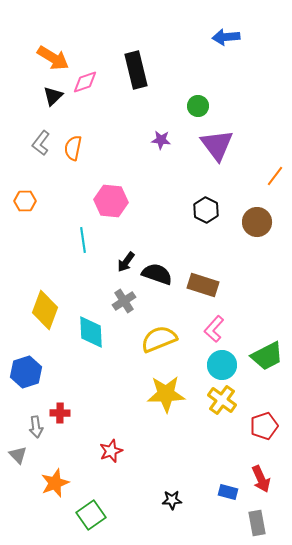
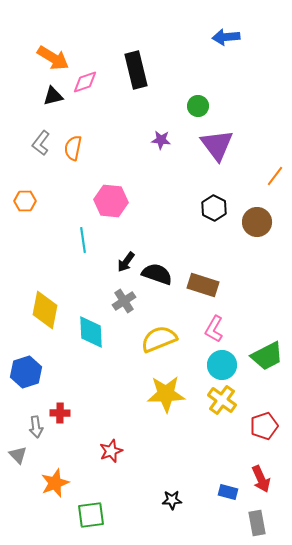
black triangle: rotated 30 degrees clockwise
black hexagon: moved 8 px right, 2 px up
yellow diamond: rotated 9 degrees counterclockwise
pink L-shape: rotated 12 degrees counterclockwise
green square: rotated 28 degrees clockwise
